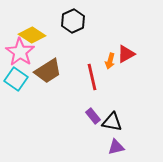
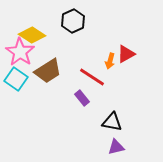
red line: rotated 44 degrees counterclockwise
purple rectangle: moved 11 px left, 18 px up
